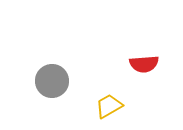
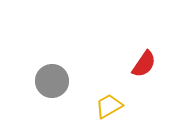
red semicircle: rotated 52 degrees counterclockwise
